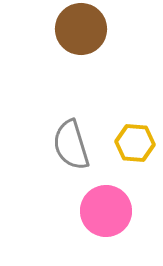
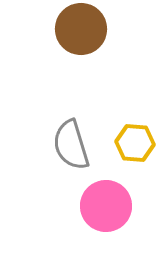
pink circle: moved 5 px up
